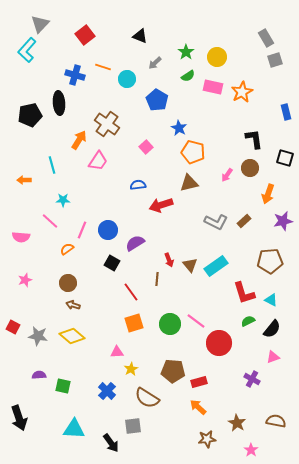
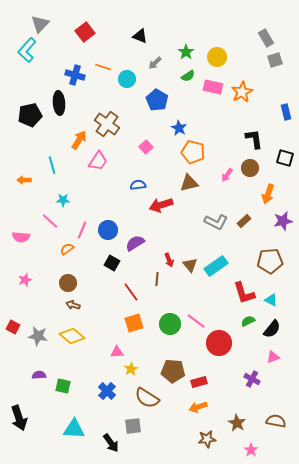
red square at (85, 35): moved 3 px up
orange arrow at (198, 407): rotated 60 degrees counterclockwise
